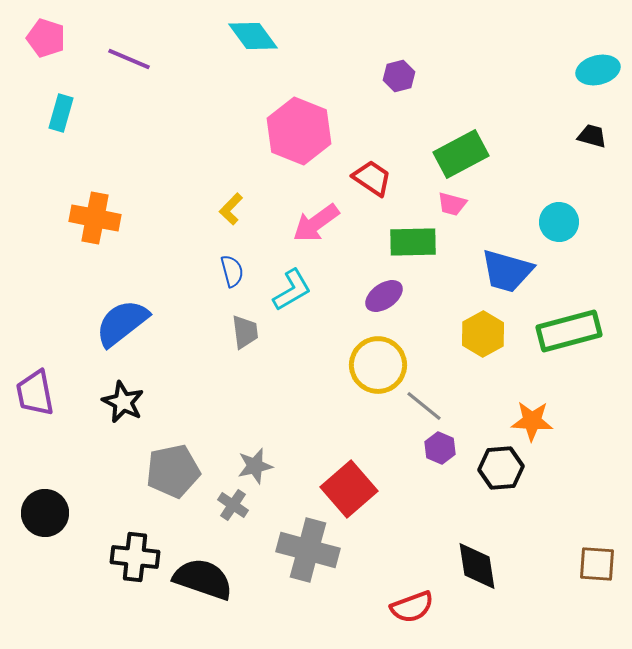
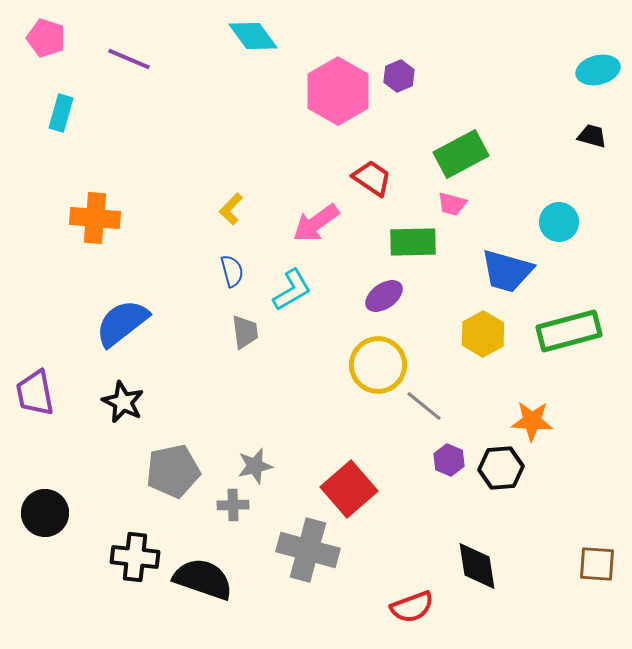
purple hexagon at (399, 76): rotated 8 degrees counterclockwise
pink hexagon at (299, 131): moved 39 px right, 40 px up; rotated 8 degrees clockwise
orange cross at (95, 218): rotated 6 degrees counterclockwise
purple hexagon at (440, 448): moved 9 px right, 12 px down
gray cross at (233, 505): rotated 36 degrees counterclockwise
